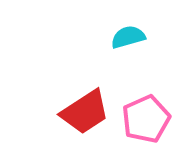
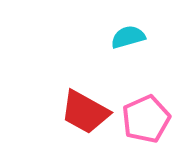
red trapezoid: rotated 62 degrees clockwise
